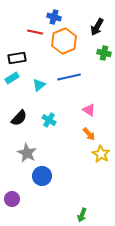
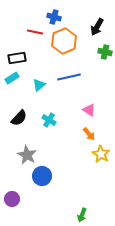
green cross: moved 1 px right, 1 px up
gray star: moved 2 px down
